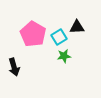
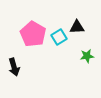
green star: moved 23 px right
